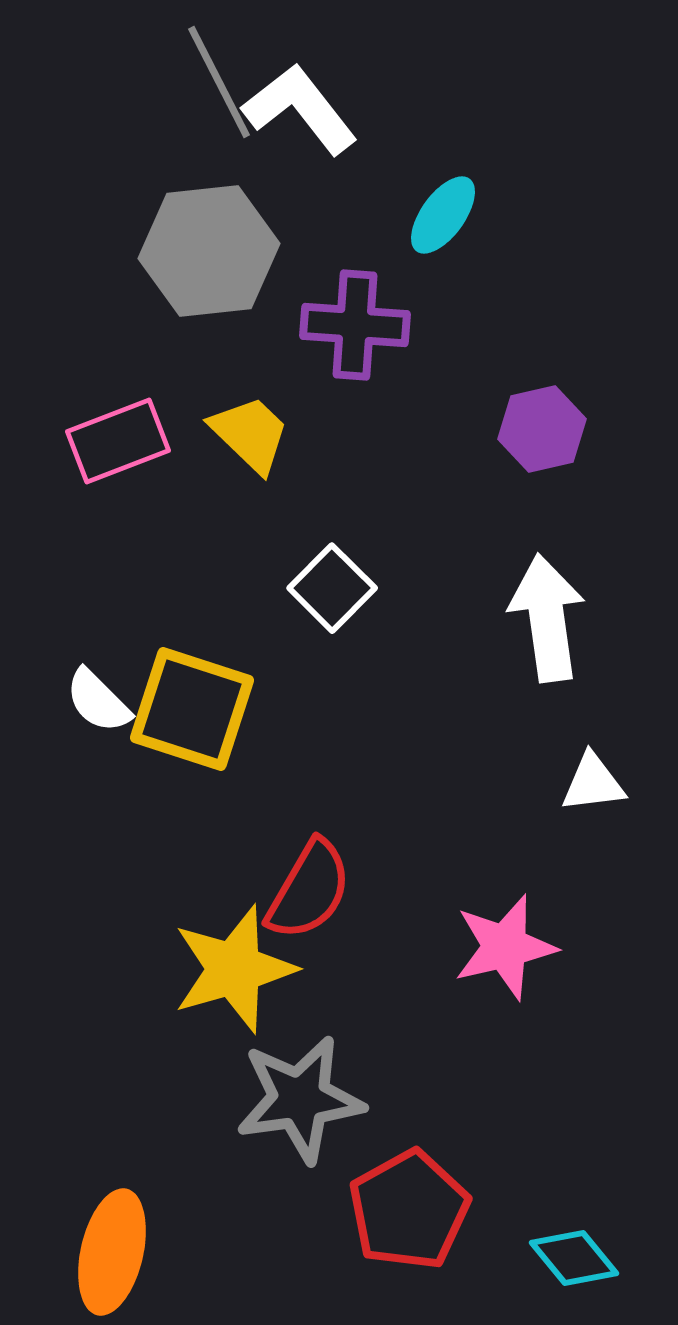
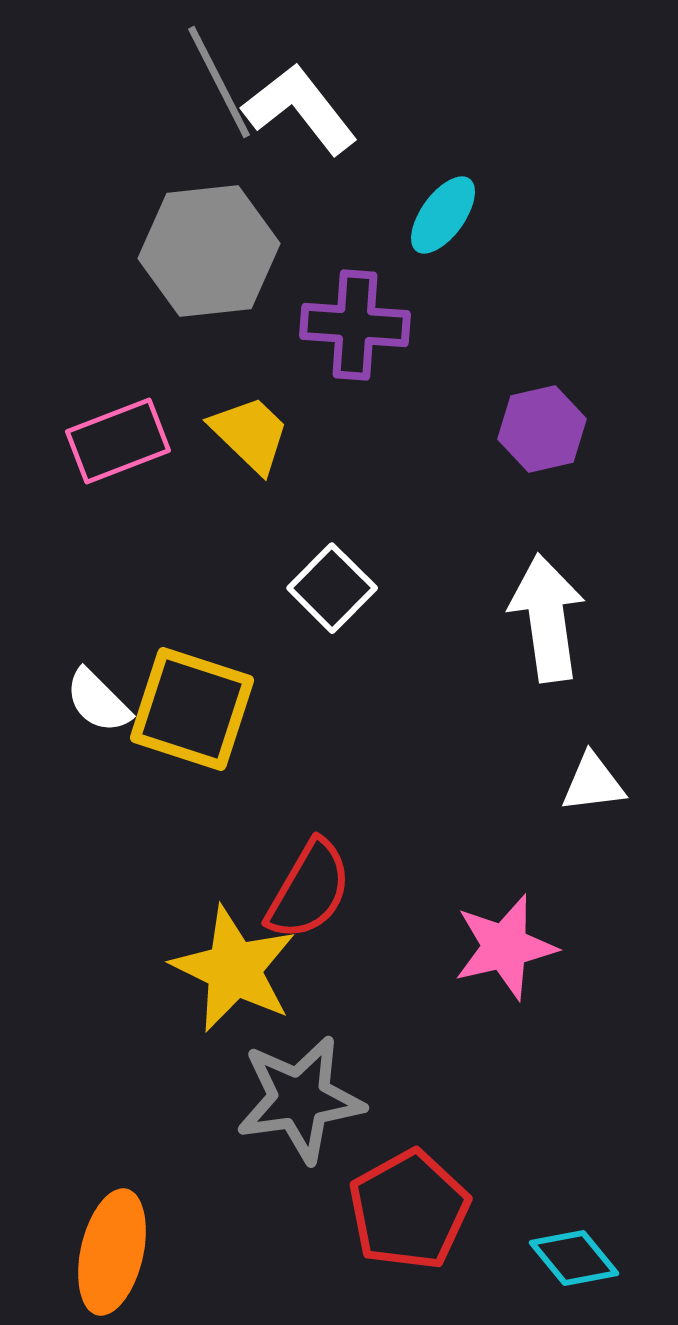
yellow star: rotated 30 degrees counterclockwise
